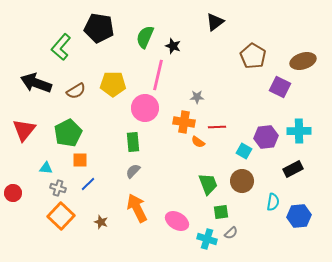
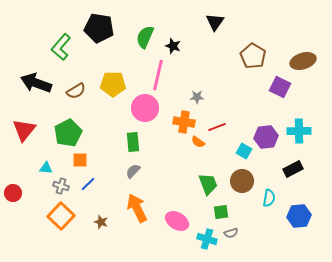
black triangle at (215, 22): rotated 18 degrees counterclockwise
red line at (217, 127): rotated 18 degrees counterclockwise
gray cross at (58, 188): moved 3 px right, 2 px up
cyan semicircle at (273, 202): moved 4 px left, 4 px up
gray semicircle at (231, 233): rotated 24 degrees clockwise
